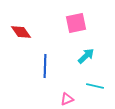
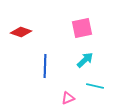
pink square: moved 6 px right, 5 px down
red diamond: rotated 35 degrees counterclockwise
cyan arrow: moved 1 px left, 4 px down
pink triangle: moved 1 px right, 1 px up
